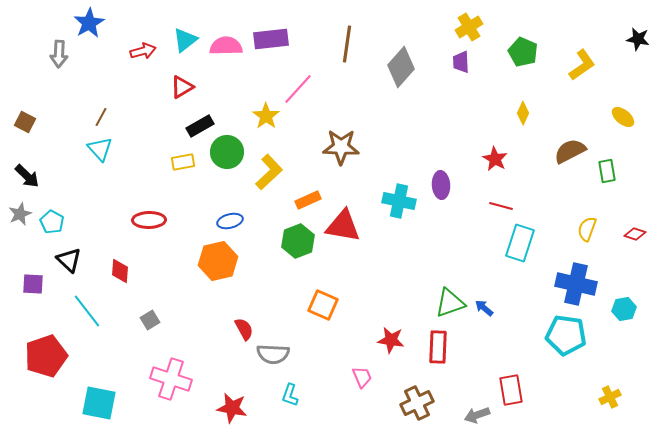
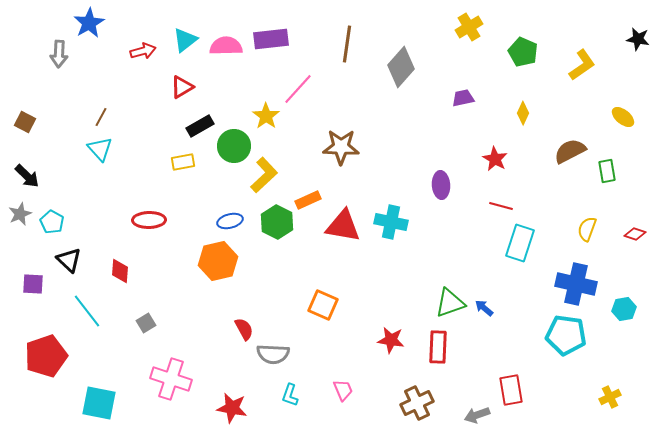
purple trapezoid at (461, 62): moved 2 px right, 36 px down; rotated 80 degrees clockwise
green circle at (227, 152): moved 7 px right, 6 px up
yellow L-shape at (269, 172): moved 5 px left, 3 px down
cyan cross at (399, 201): moved 8 px left, 21 px down
green hexagon at (298, 241): moved 21 px left, 19 px up; rotated 12 degrees counterclockwise
gray square at (150, 320): moved 4 px left, 3 px down
pink trapezoid at (362, 377): moved 19 px left, 13 px down
